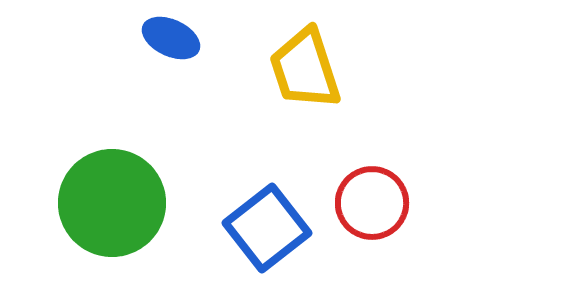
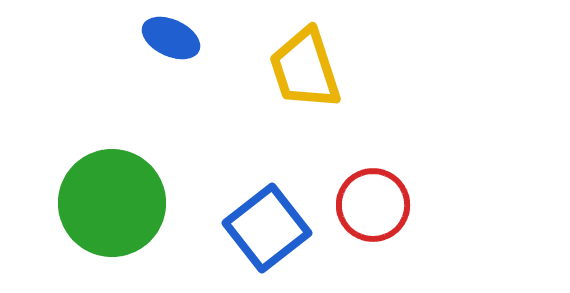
red circle: moved 1 px right, 2 px down
